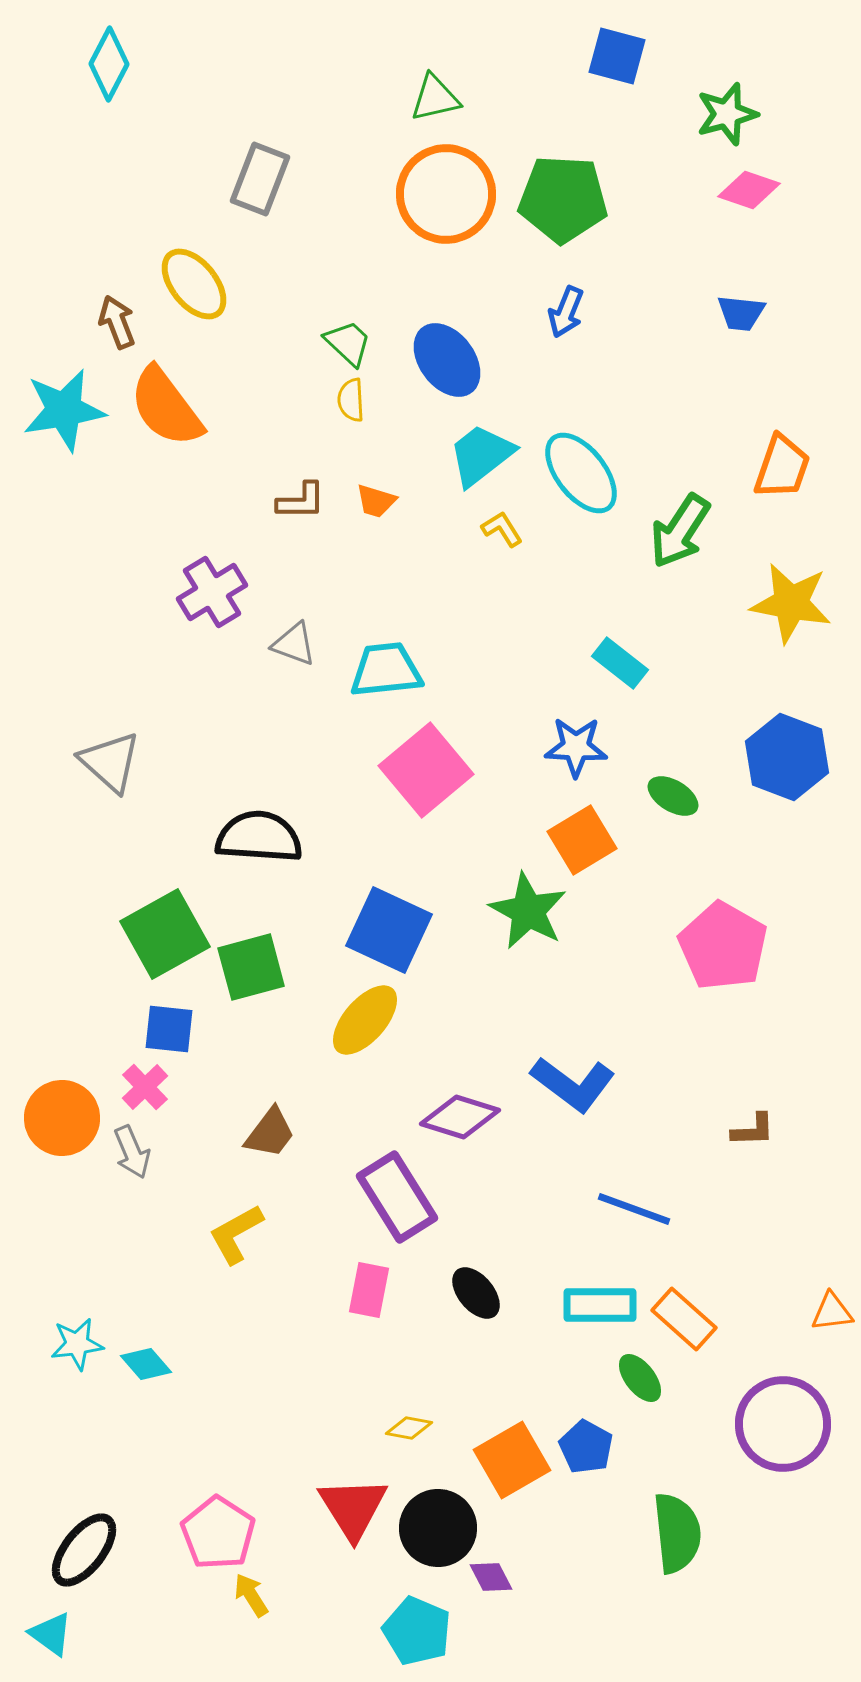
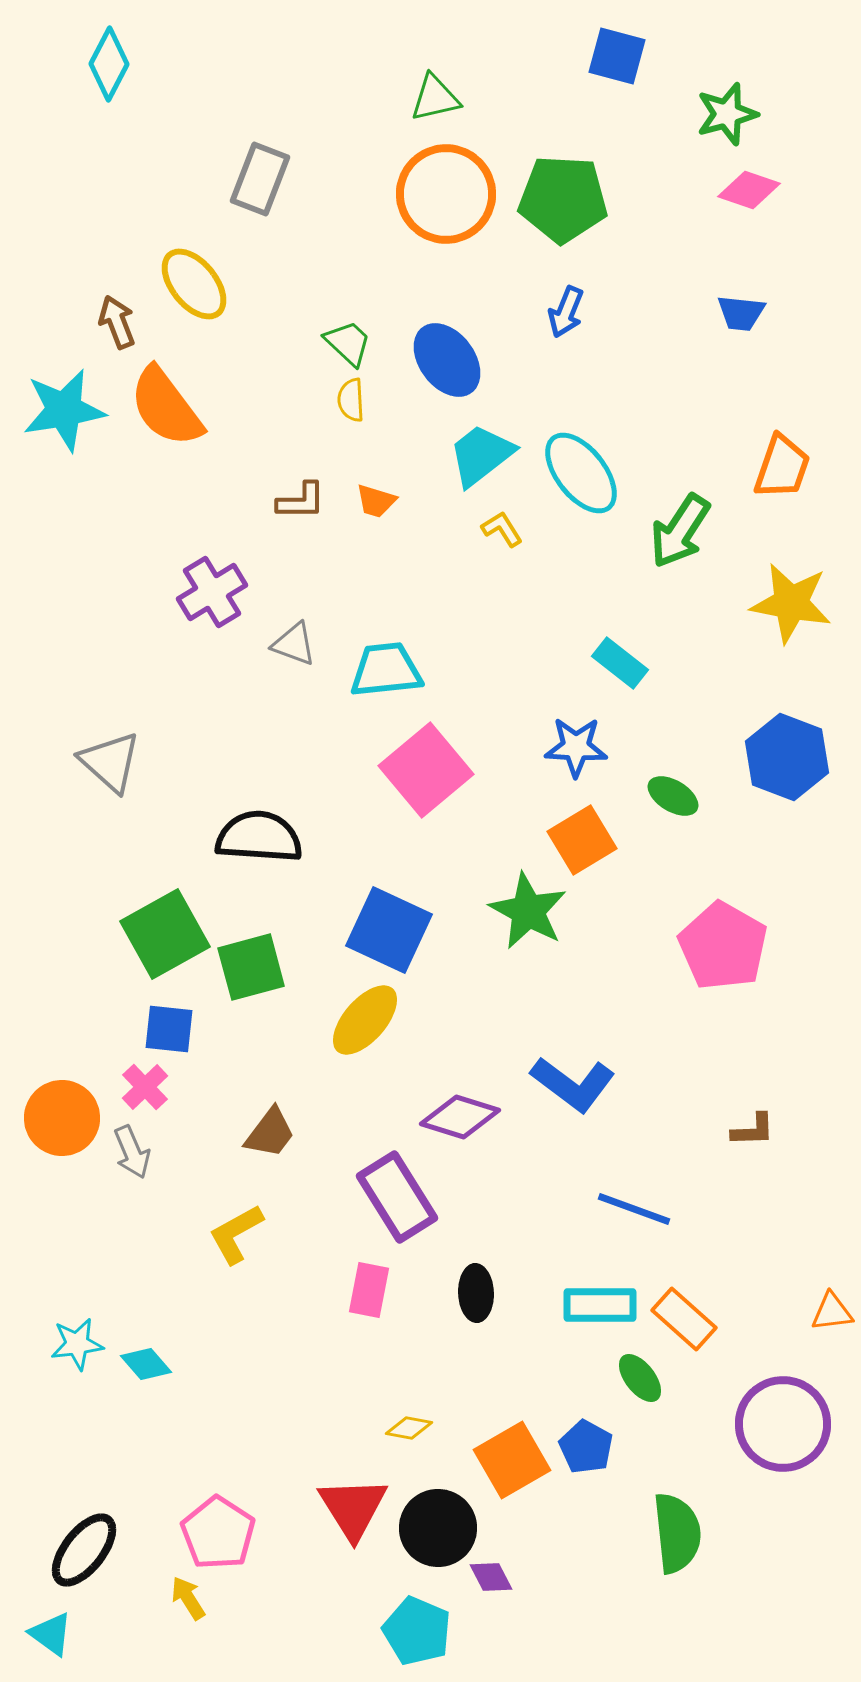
black ellipse at (476, 1293): rotated 38 degrees clockwise
yellow arrow at (251, 1595): moved 63 px left, 3 px down
